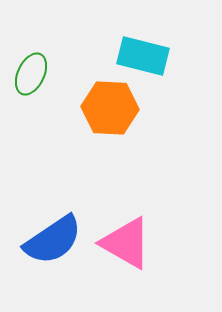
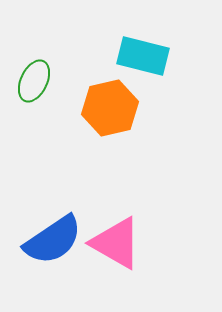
green ellipse: moved 3 px right, 7 px down
orange hexagon: rotated 16 degrees counterclockwise
pink triangle: moved 10 px left
